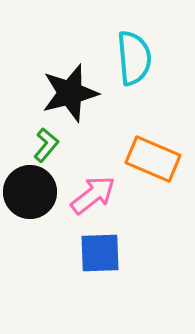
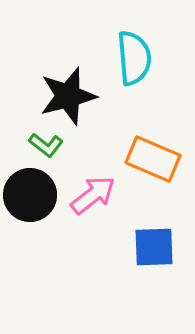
black star: moved 2 px left, 3 px down
green L-shape: rotated 88 degrees clockwise
black circle: moved 3 px down
blue square: moved 54 px right, 6 px up
